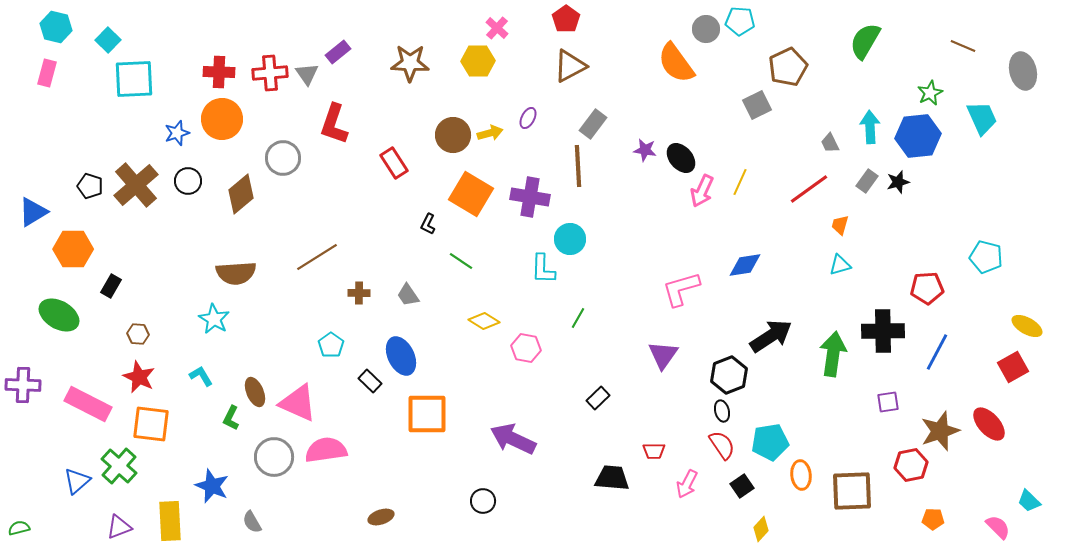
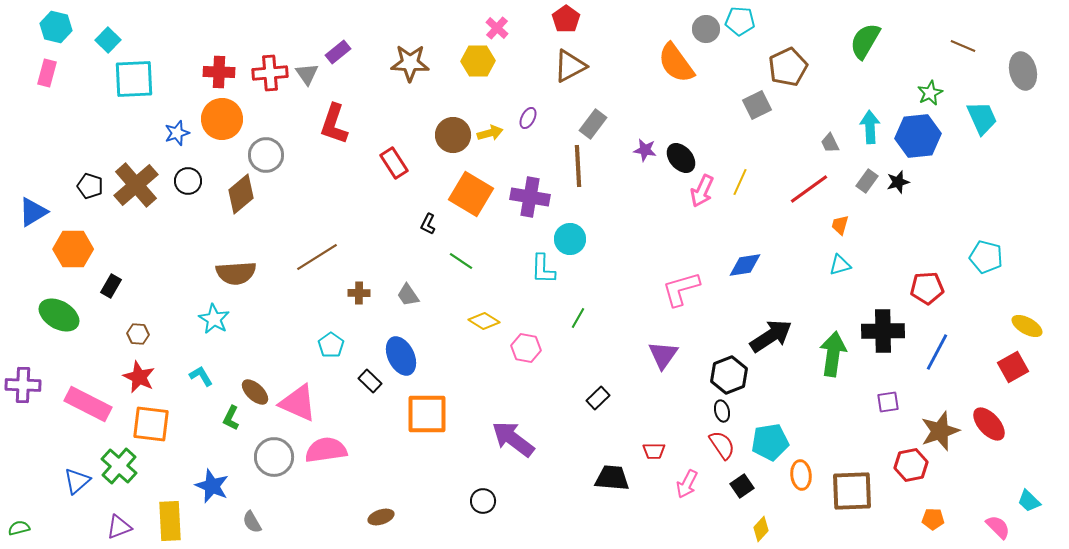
gray circle at (283, 158): moved 17 px left, 3 px up
brown ellipse at (255, 392): rotated 24 degrees counterclockwise
purple arrow at (513, 439): rotated 12 degrees clockwise
